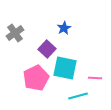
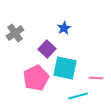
pink line: moved 1 px right
